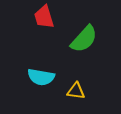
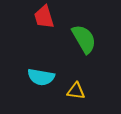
green semicircle: rotated 72 degrees counterclockwise
